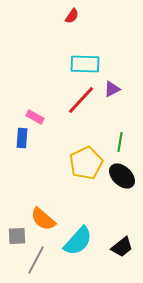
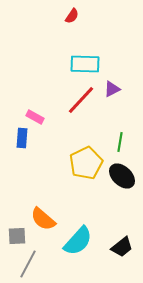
gray line: moved 8 px left, 4 px down
